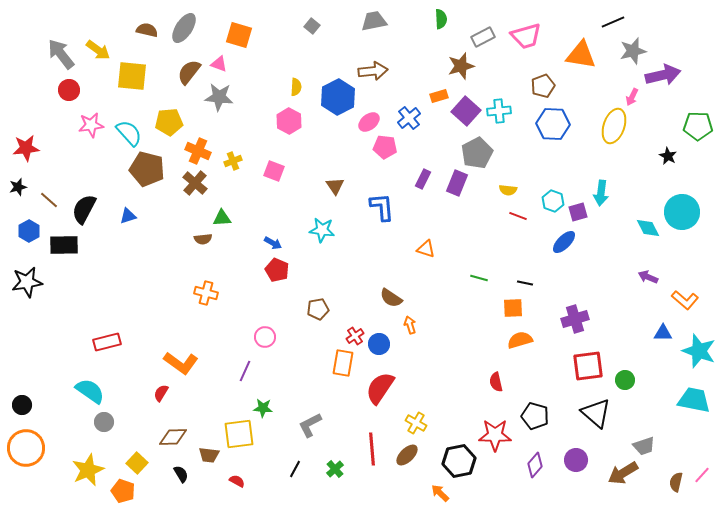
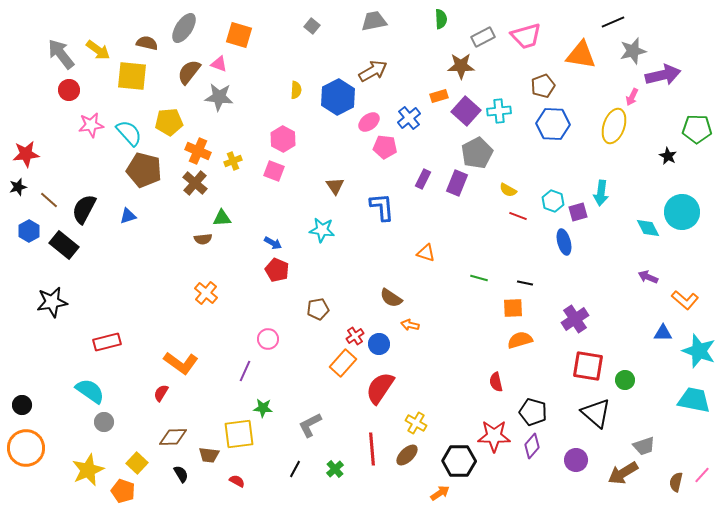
brown semicircle at (147, 30): moved 13 px down
brown star at (461, 66): rotated 16 degrees clockwise
brown arrow at (373, 71): rotated 24 degrees counterclockwise
yellow semicircle at (296, 87): moved 3 px down
pink hexagon at (289, 121): moved 6 px left, 18 px down
green pentagon at (698, 126): moved 1 px left, 3 px down
red star at (26, 148): moved 6 px down
brown pentagon at (147, 169): moved 3 px left, 1 px down
yellow semicircle at (508, 190): rotated 24 degrees clockwise
blue ellipse at (564, 242): rotated 60 degrees counterclockwise
black rectangle at (64, 245): rotated 40 degrees clockwise
orange triangle at (426, 249): moved 4 px down
black star at (27, 282): moved 25 px right, 20 px down
orange cross at (206, 293): rotated 25 degrees clockwise
purple cross at (575, 319): rotated 16 degrees counterclockwise
orange arrow at (410, 325): rotated 60 degrees counterclockwise
pink circle at (265, 337): moved 3 px right, 2 px down
orange rectangle at (343, 363): rotated 32 degrees clockwise
red square at (588, 366): rotated 16 degrees clockwise
black pentagon at (535, 416): moved 2 px left, 4 px up
red star at (495, 435): moved 1 px left, 1 px down
black hexagon at (459, 461): rotated 12 degrees clockwise
purple diamond at (535, 465): moved 3 px left, 19 px up
orange arrow at (440, 493): rotated 102 degrees clockwise
